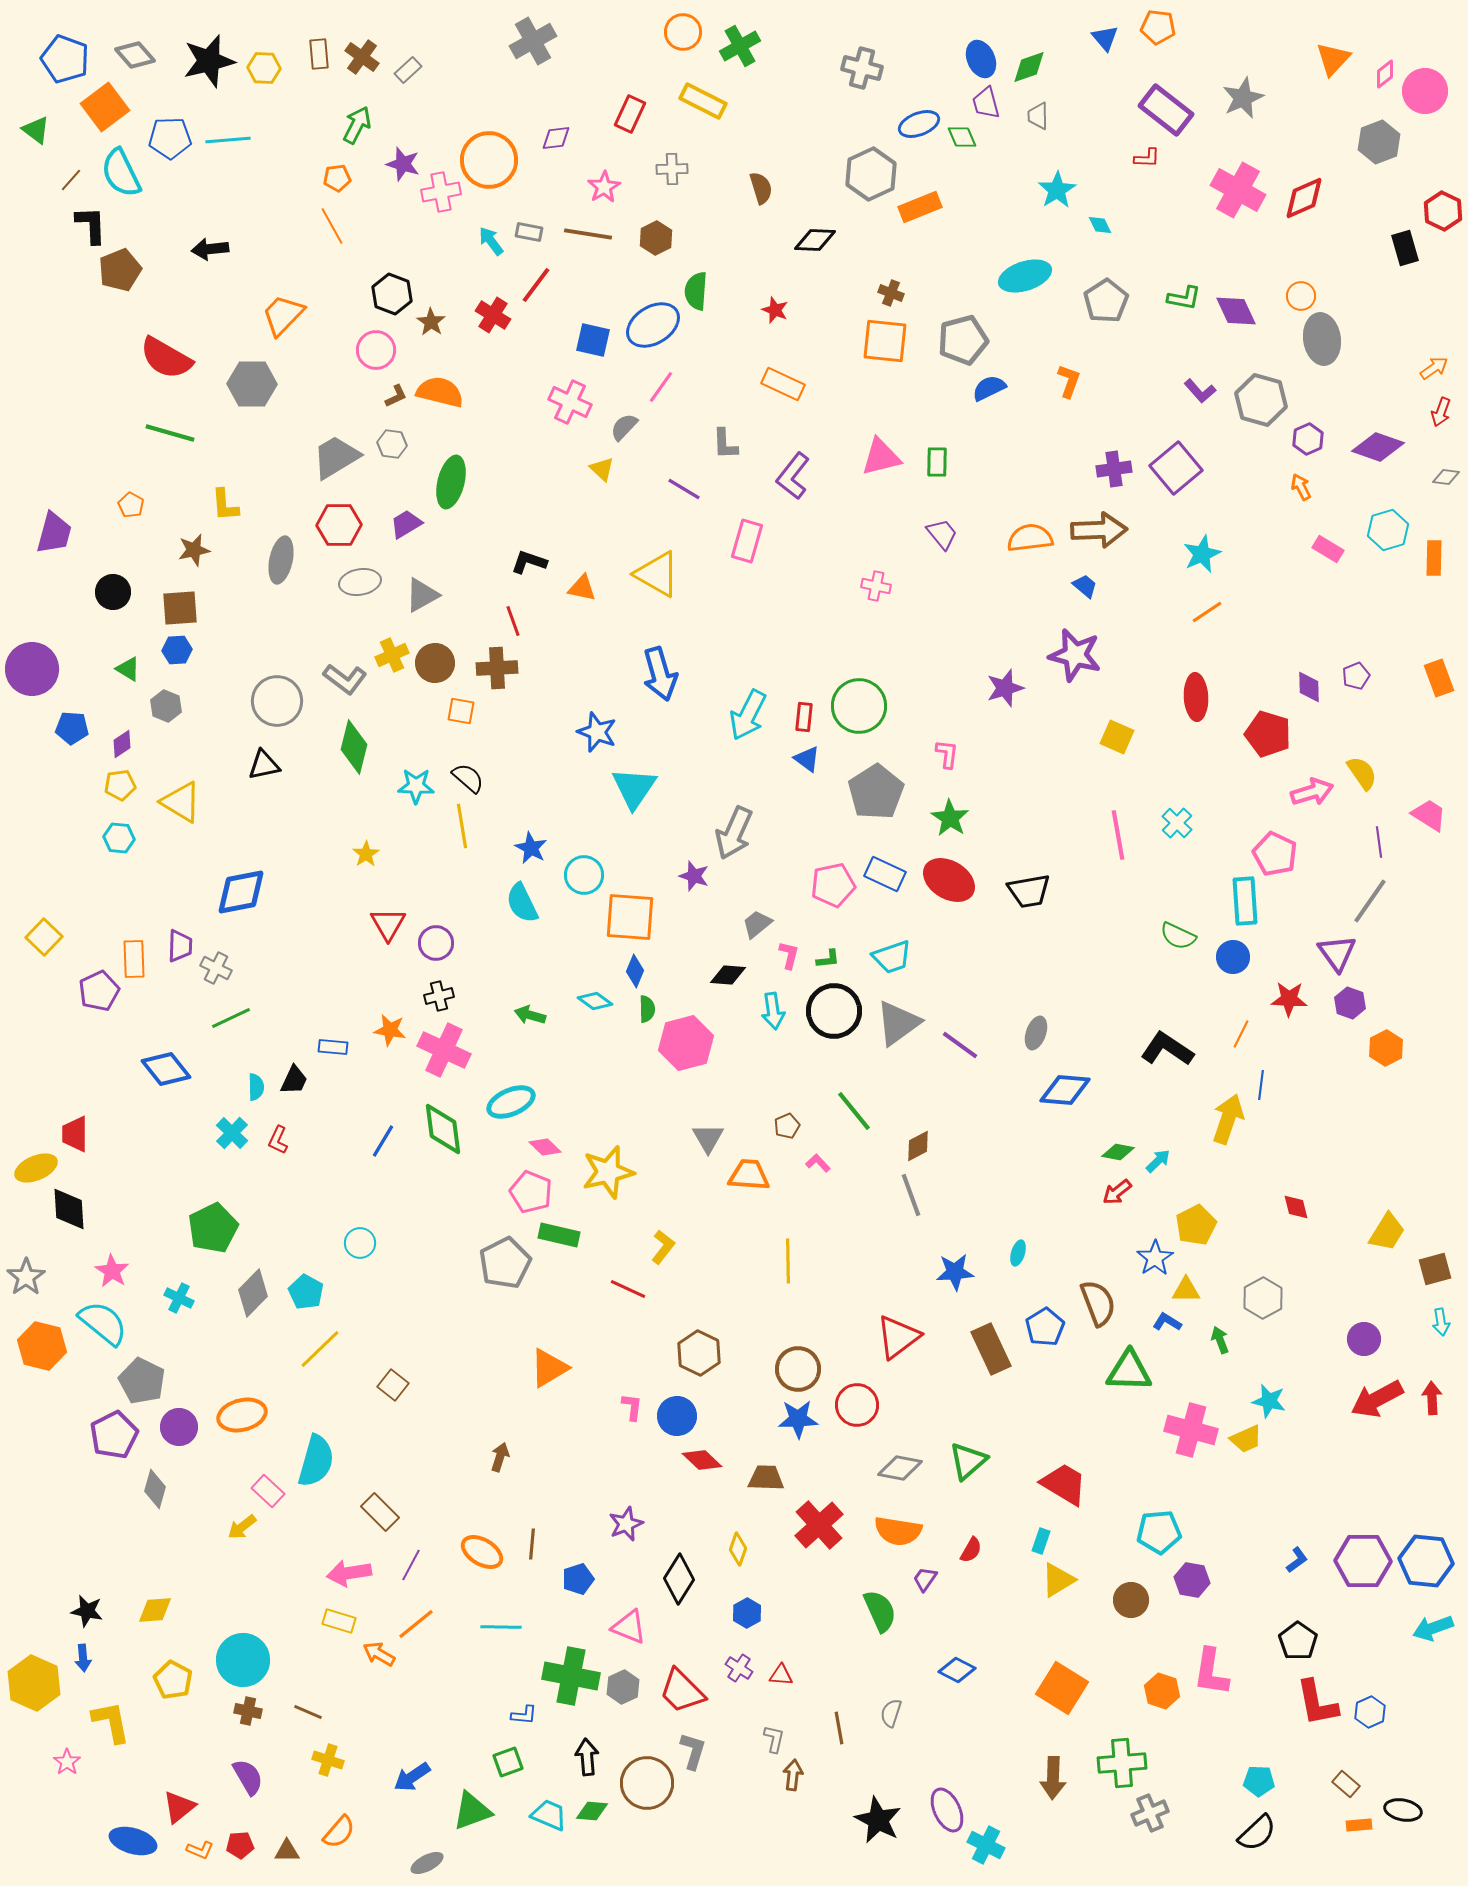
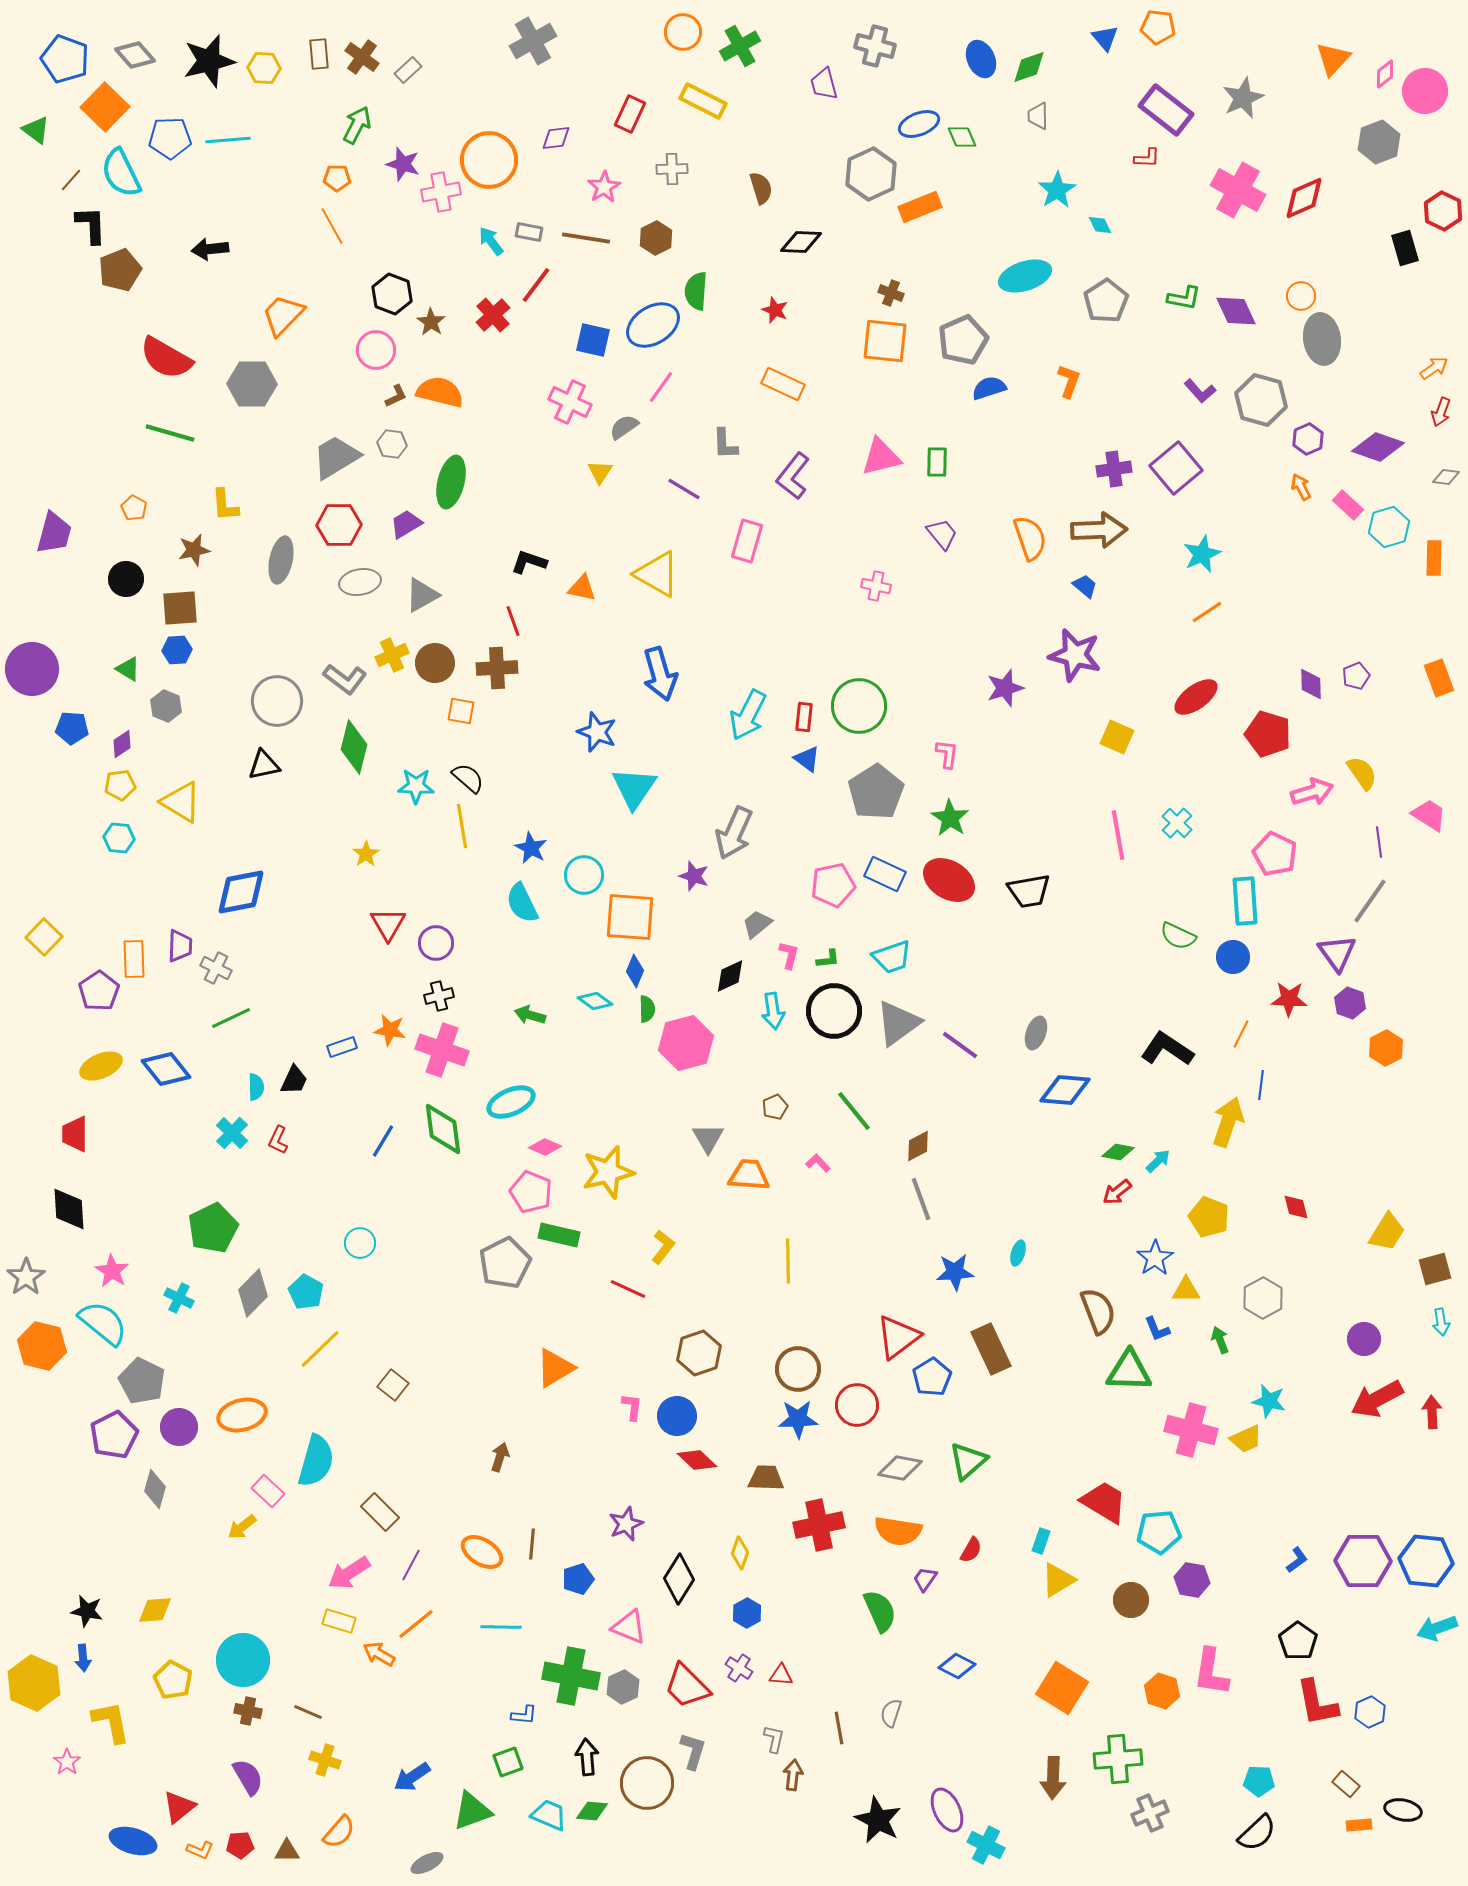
gray cross at (862, 68): moved 13 px right, 22 px up
purple trapezoid at (986, 103): moved 162 px left, 19 px up
orange square at (105, 107): rotated 9 degrees counterclockwise
orange pentagon at (337, 178): rotated 8 degrees clockwise
brown line at (588, 234): moved 2 px left, 4 px down
black diamond at (815, 240): moved 14 px left, 2 px down
red cross at (493, 315): rotated 16 degrees clockwise
gray pentagon at (963, 340): rotated 9 degrees counterclockwise
blue semicircle at (989, 388): rotated 8 degrees clockwise
gray semicircle at (624, 427): rotated 12 degrees clockwise
yellow triangle at (602, 469): moved 2 px left, 3 px down; rotated 20 degrees clockwise
orange pentagon at (131, 505): moved 3 px right, 3 px down
cyan hexagon at (1388, 530): moved 1 px right, 3 px up
orange semicircle at (1030, 538): rotated 78 degrees clockwise
pink rectangle at (1328, 549): moved 20 px right, 44 px up; rotated 12 degrees clockwise
black circle at (113, 592): moved 13 px right, 13 px up
purple diamond at (1309, 687): moved 2 px right, 3 px up
red ellipse at (1196, 697): rotated 57 degrees clockwise
black diamond at (728, 975): moved 2 px right, 1 px down; rotated 30 degrees counterclockwise
purple pentagon at (99, 991): rotated 9 degrees counterclockwise
blue rectangle at (333, 1047): moved 9 px right; rotated 24 degrees counterclockwise
pink cross at (444, 1050): moved 2 px left; rotated 6 degrees counterclockwise
yellow arrow at (1228, 1119): moved 3 px down
brown pentagon at (787, 1126): moved 12 px left, 19 px up
pink diamond at (545, 1147): rotated 20 degrees counterclockwise
yellow ellipse at (36, 1168): moved 65 px right, 102 px up
gray line at (911, 1195): moved 10 px right, 4 px down
yellow pentagon at (1196, 1225): moved 13 px right, 8 px up; rotated 24 degrees counterclockwise
brown semicircle at (1098, 1303): moved 8 px down
blue L-shape at (1167, 1322): moved 10 px left, 7 px down; rotated 144 degrees counterclockwise
blue pentagon at (1045, 1327): moved 113 px left, 50 px down
brown hexagon at (699, 1353): rotated 15 degrees clockwise
orange triangle at (549, 1368): moved 6 px right
red arrow at (1432, 1398): moved 14 px down
red diamond at (702, 1460): moved 5 px left
red trapezoid at (1064, 1484): moved 40 px right, 18 px down
red cross at (819, 1525): rotated 30 degrees clockwise
yellow diamond at (738, 1549): moved 2 px right, 4 px down
pink arrow at (349, 1573): rotated 24 degrees counterclockwise
cyan arrow at (1433, 1628): moved 4 px right
blue diamond at (957, 1670): moved 4 px up
red trapezoid at (682, 1691): moved 5 px right, 5 px up
yellow cross at (328, 1760): moved 3 px left
green cross at (1122, 1763): moved 4 px left, 4 px up
